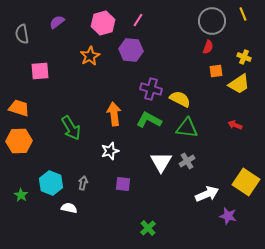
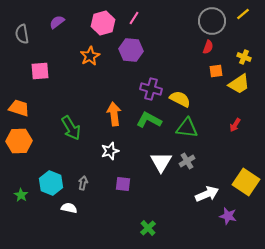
yellow line: rotated 72 degrees clockwise
pink line: moved 4 px left, 2 px up
red arrow: rotated 80 degrees counterclockwise
